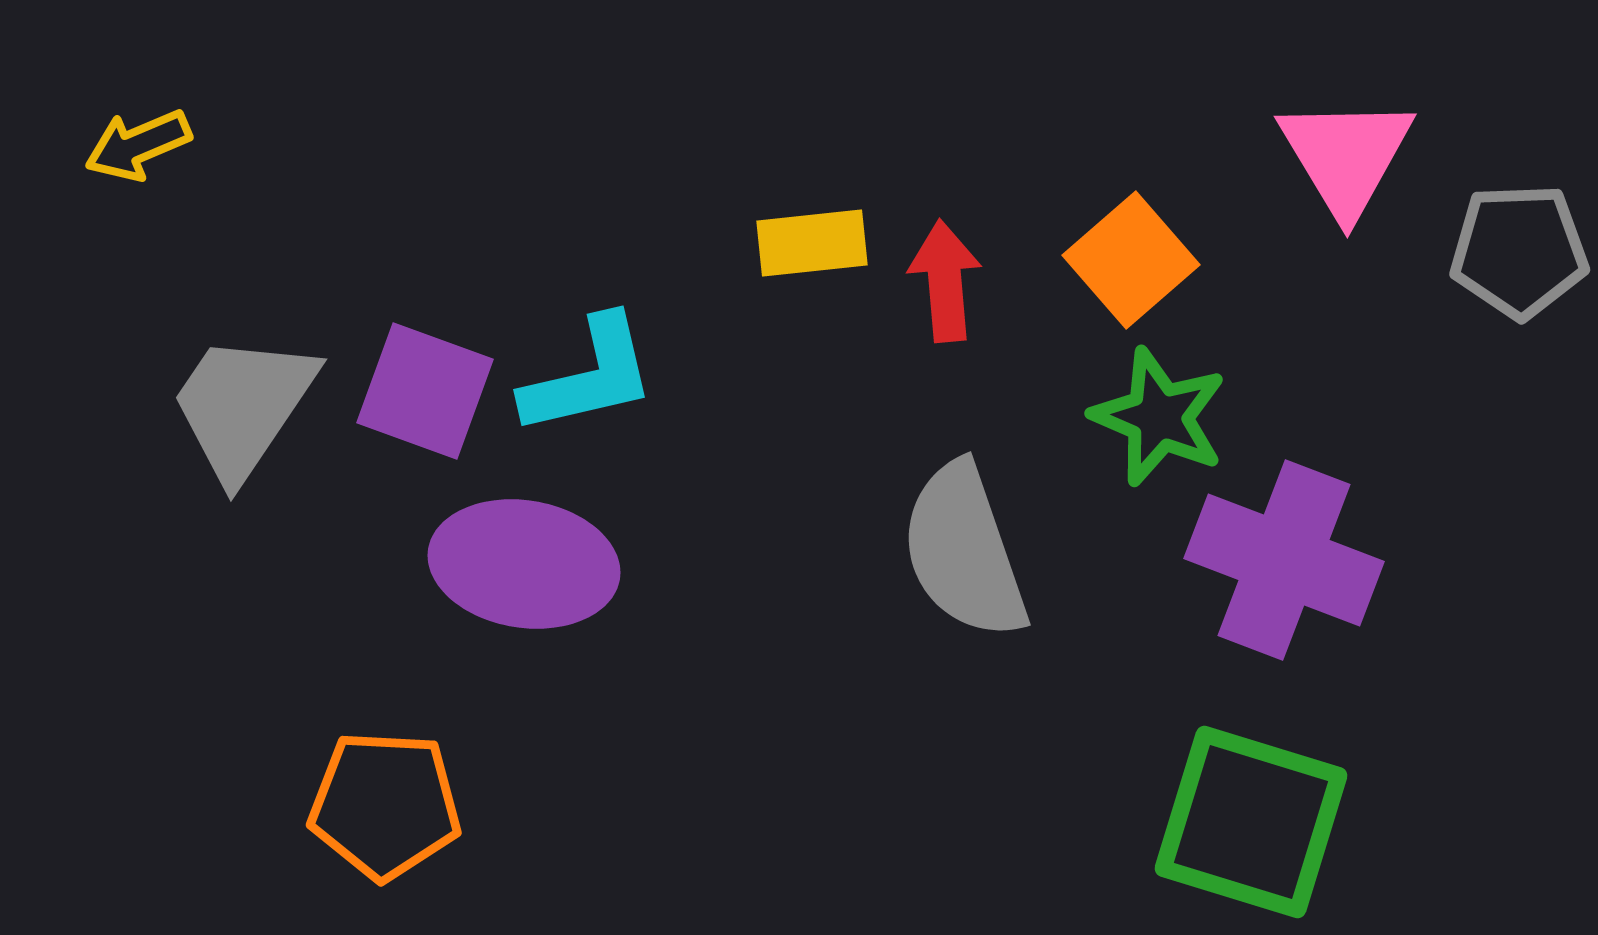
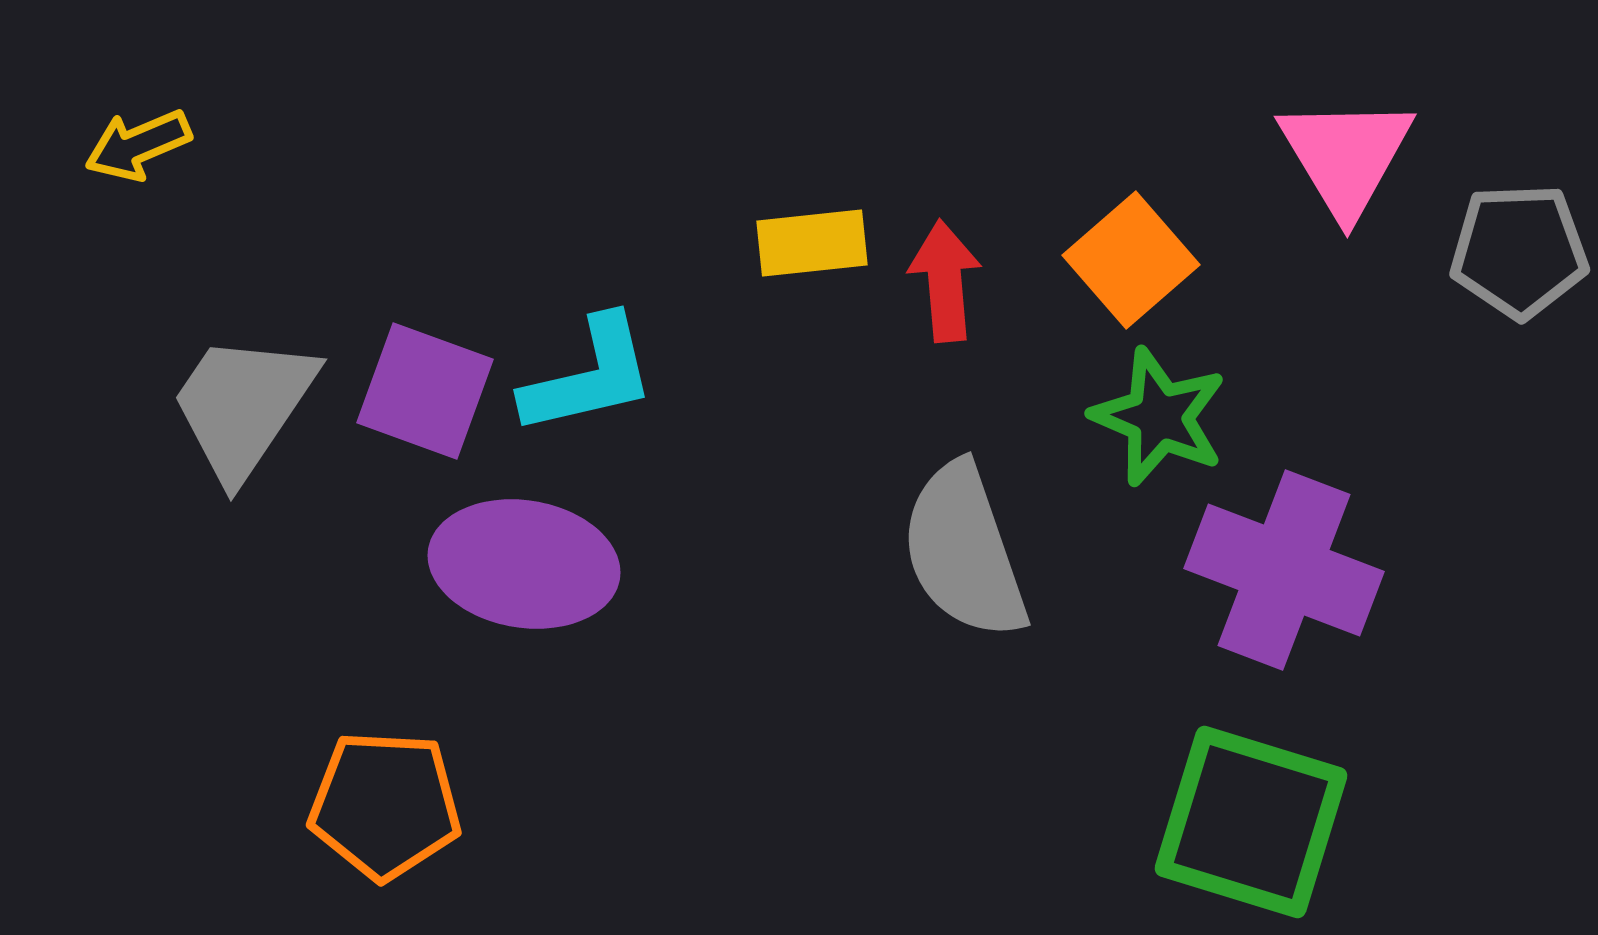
purple cross: moved 10 px down
